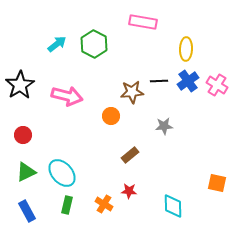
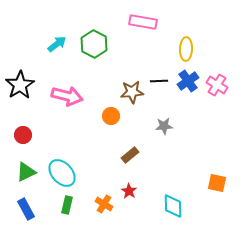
red star: rotated 28 degrees clockwise
blue rectangle: moved 1 px left, 2 px up
